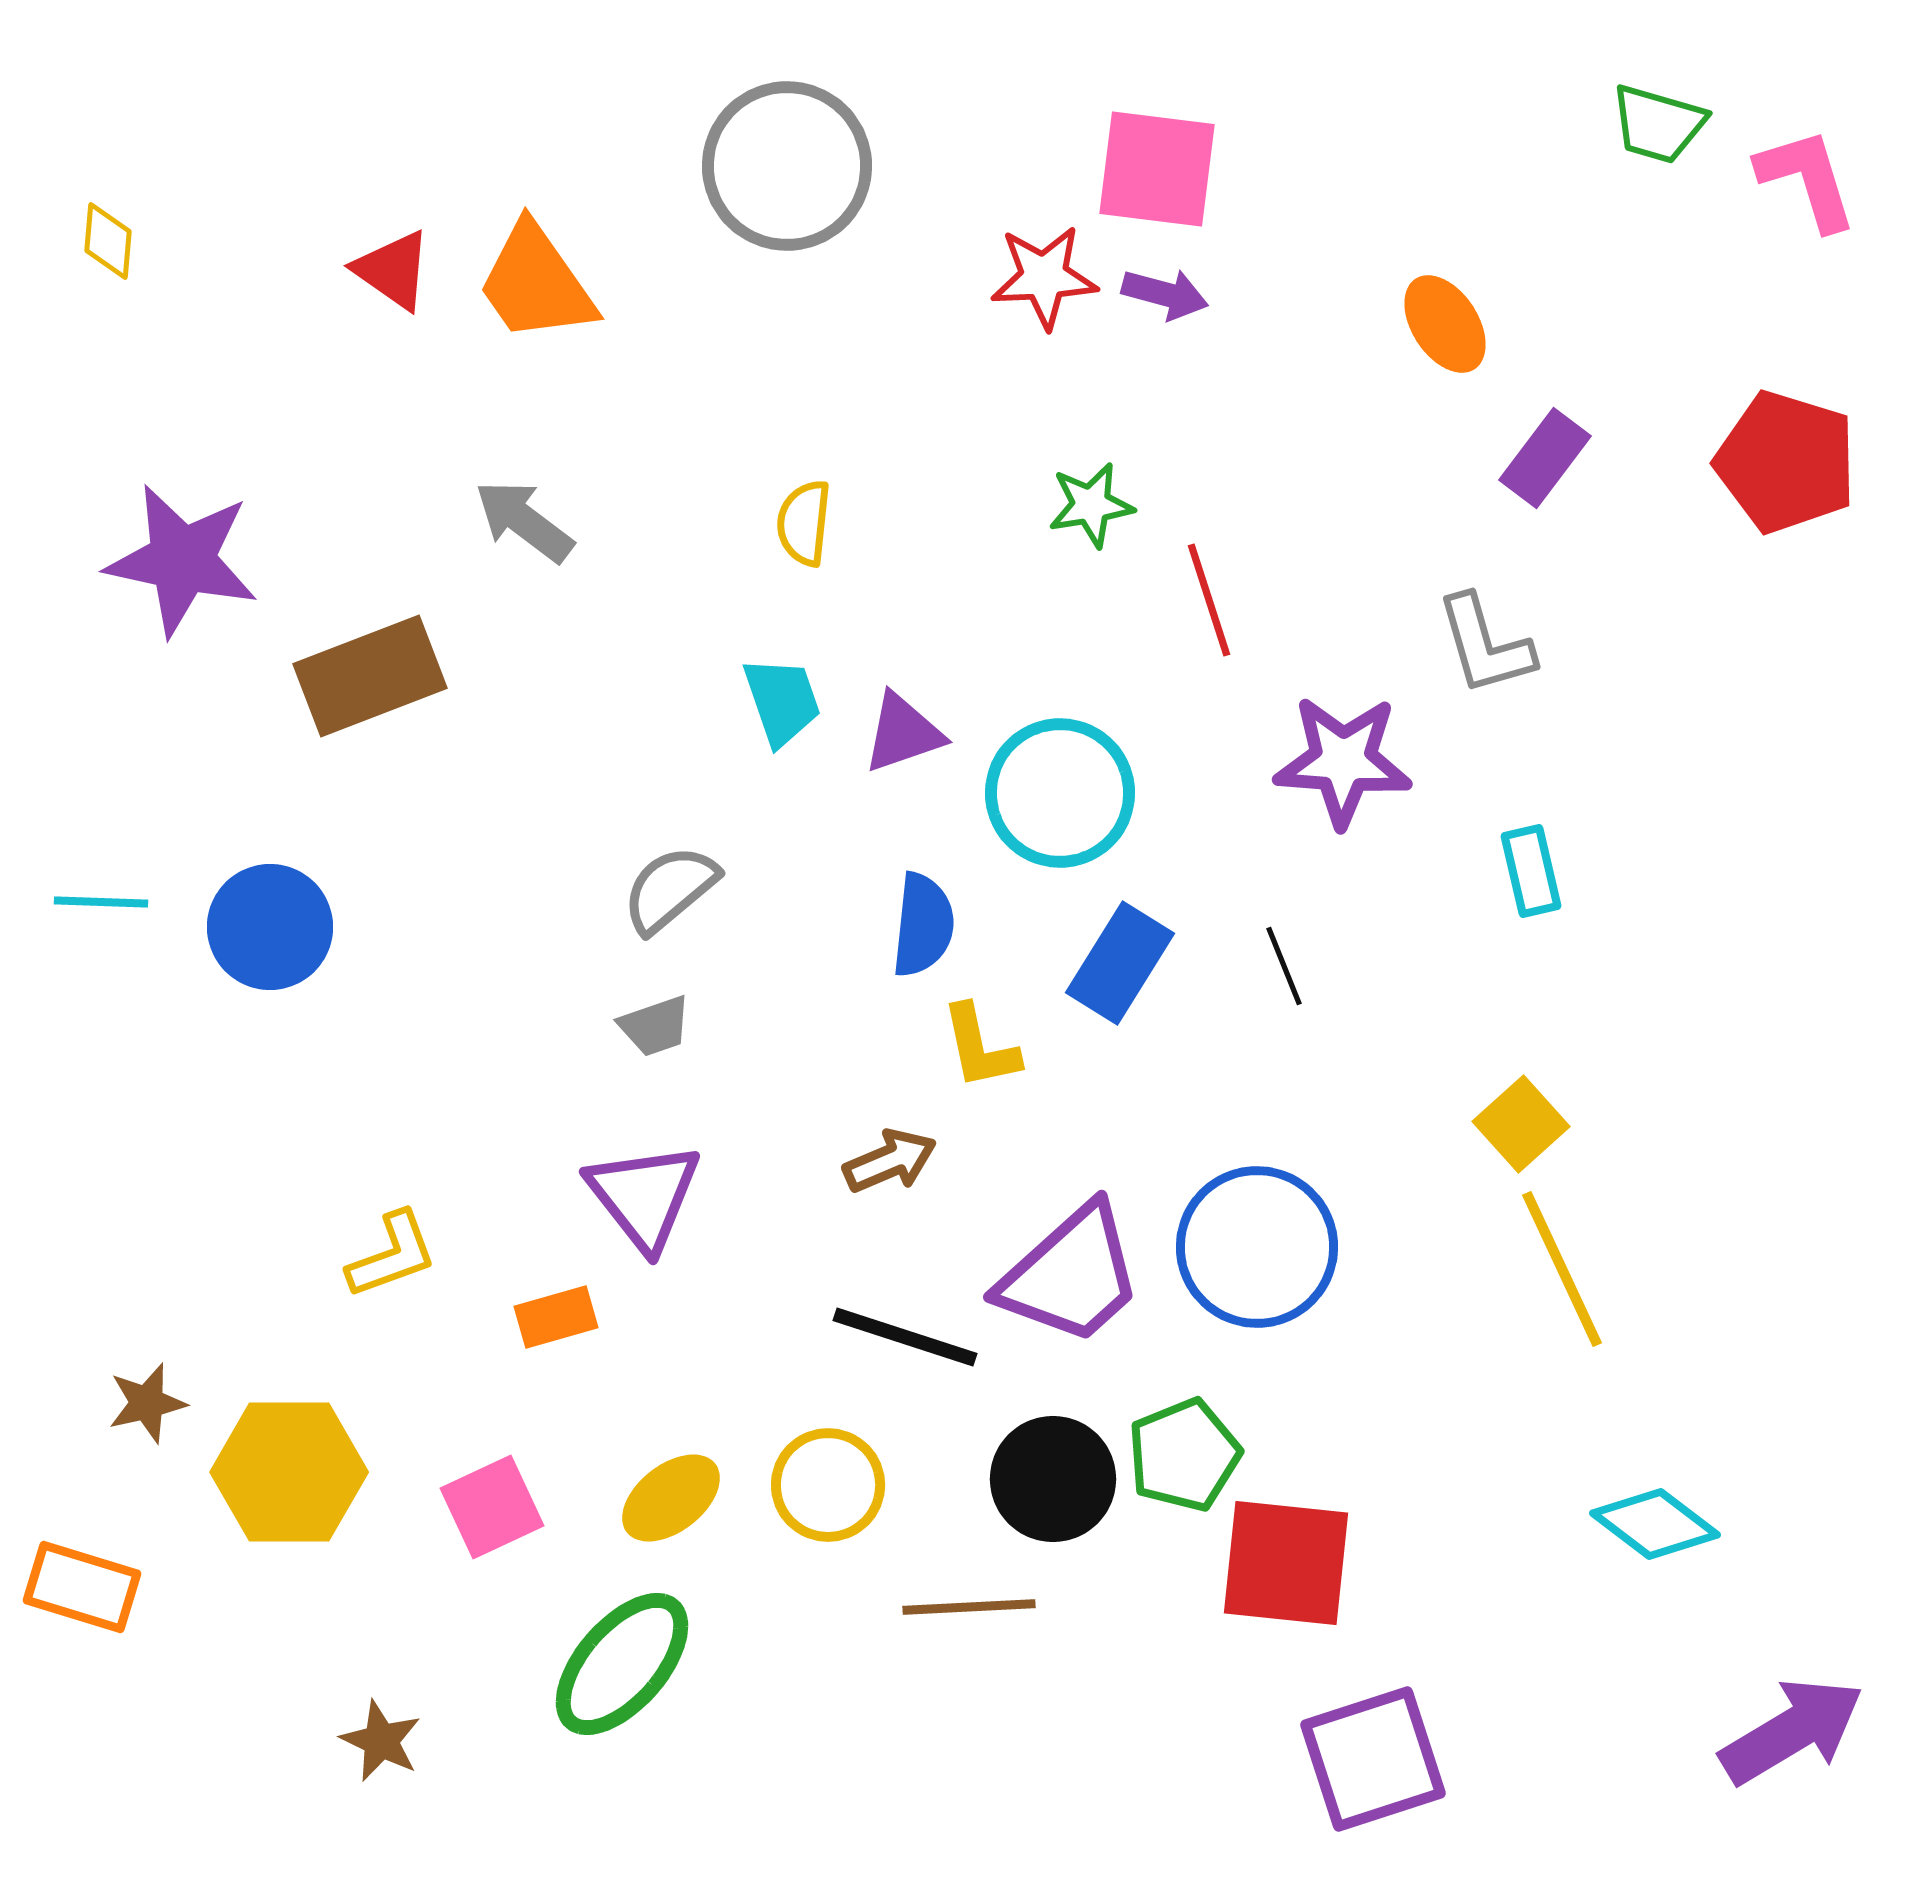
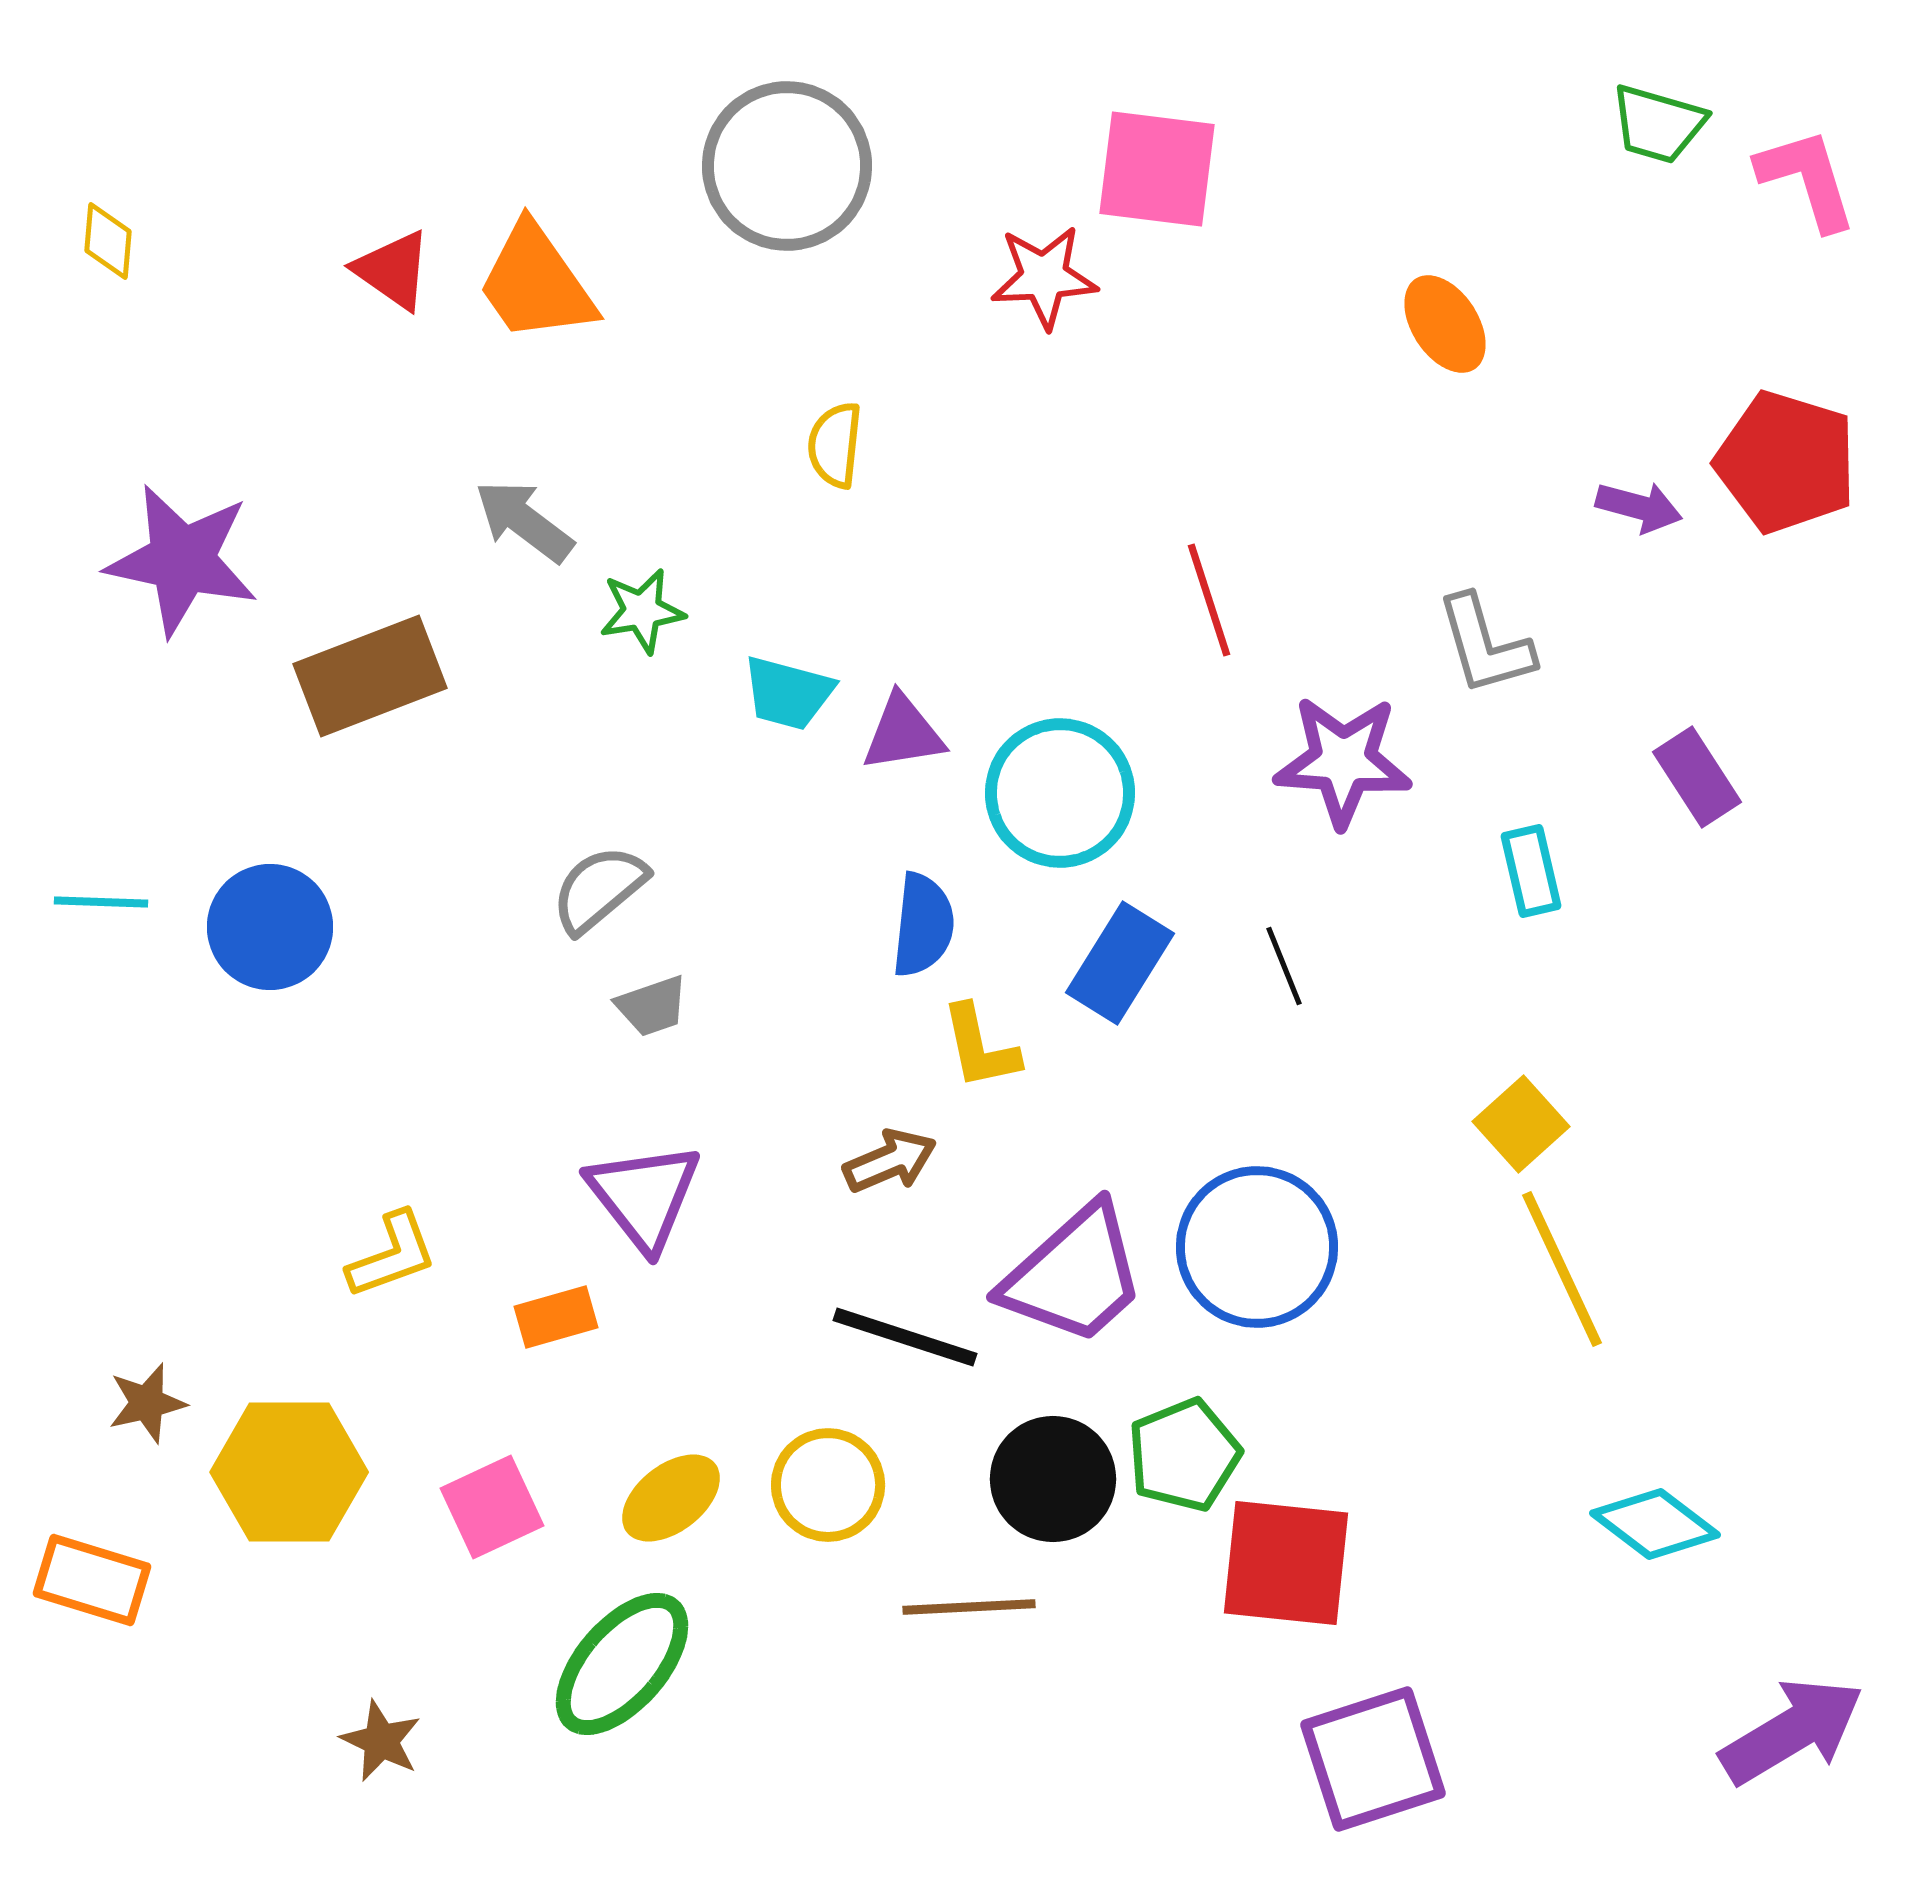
purple arrow at (1165, 294): moved 474 px right, 213 px down
purple rectangle at (1545, 458): moved 152 px right, 319 px down; rotated 70 degrees counterclockwise
green star at (1091, 505): moved 449 px left, 106 px down
yellow semicircle at (804, 523): moved 31 px right, 78 px up
cyan trapezoid at (782, 701): moved 6 px right, 8 px up; rotated 124 degrees clockwise
purple triangle at (903, 733): rotated 10 degrees clockwise
gray semicircle at (670, 889): moved 71 px left
gray trapezoid at (655, 1026): moved 3 px left, 20 px up
purple trapezoid at (1071, 1275): moved 3 px right
orange rectangle at (82, 1587): moved 10 px right, 7 px up
